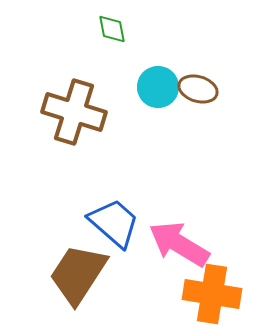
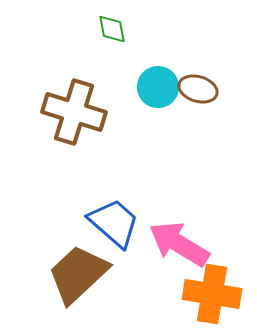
brown trapezoid: rotated 14 degrees clockwise
